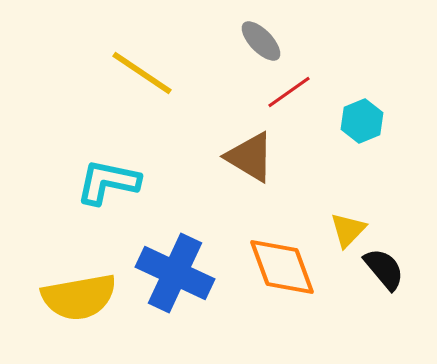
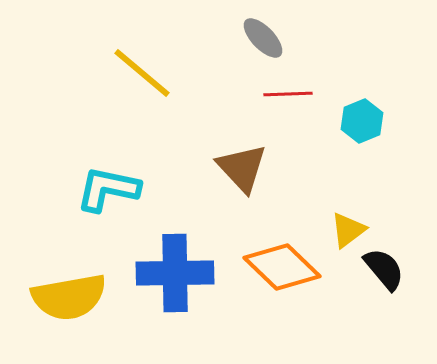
gray ellipse: moved 2 px right, 3 px up
yellow line: rotated 6 degrees clockwise
red line: moved 1 px left, 2 px down; rotated 33 degrees clockwise
brown triangle: moved 8 px left, 11 px down; rotated 16 degrees clockwise
cyan L-shape: moved 7 px down
yellow triangle: rotated 9 degrees clockwise
orange diamond: rotated 26 degrees counterclockwise
blue cross: rotated 26 degrees counterclockwise
yellow semicircle: moved 10 px left
